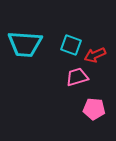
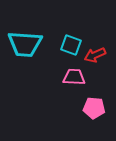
pink trapezoid: moved 3 px left; rotated 20 degrees clockwise
pink pentagon: moved 1 px up
